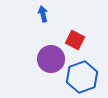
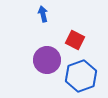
purple circle: moved 4 px left, 1 px down
blue hexagon: moved 1 px left, 1 px up
